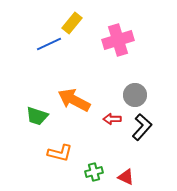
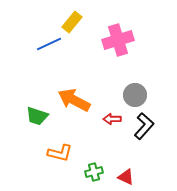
yellow rectangle: moved 1 px up
black L-shape: moved 2 px right, 1 px up
